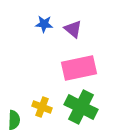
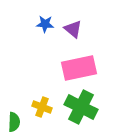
blue star: moved 1 px right
green semicircle: moved 2 px down
